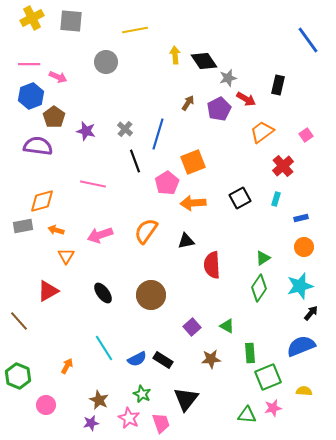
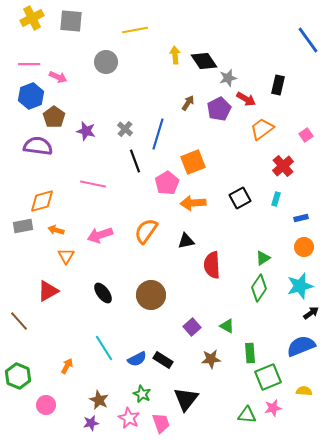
orange trapezoid at (262, 132): moved 3 px up
black arrow at (311, 313): rotated 14 degrees clockwise
